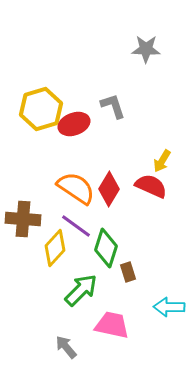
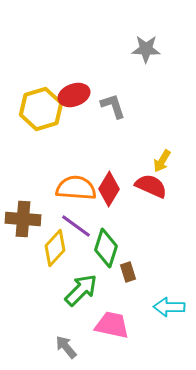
red ellipse: moved 29 px up
orange semicircle: rotated 30 degrees counterclockwise
